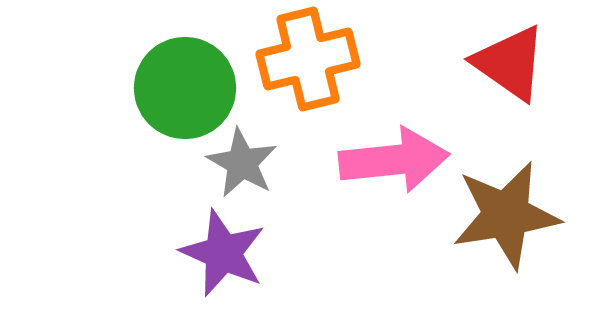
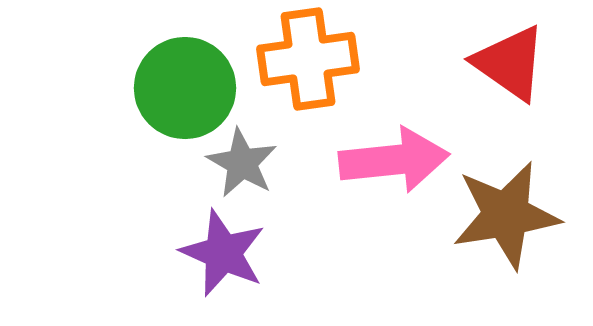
orange cross: rotated 6 degrees clockwise
